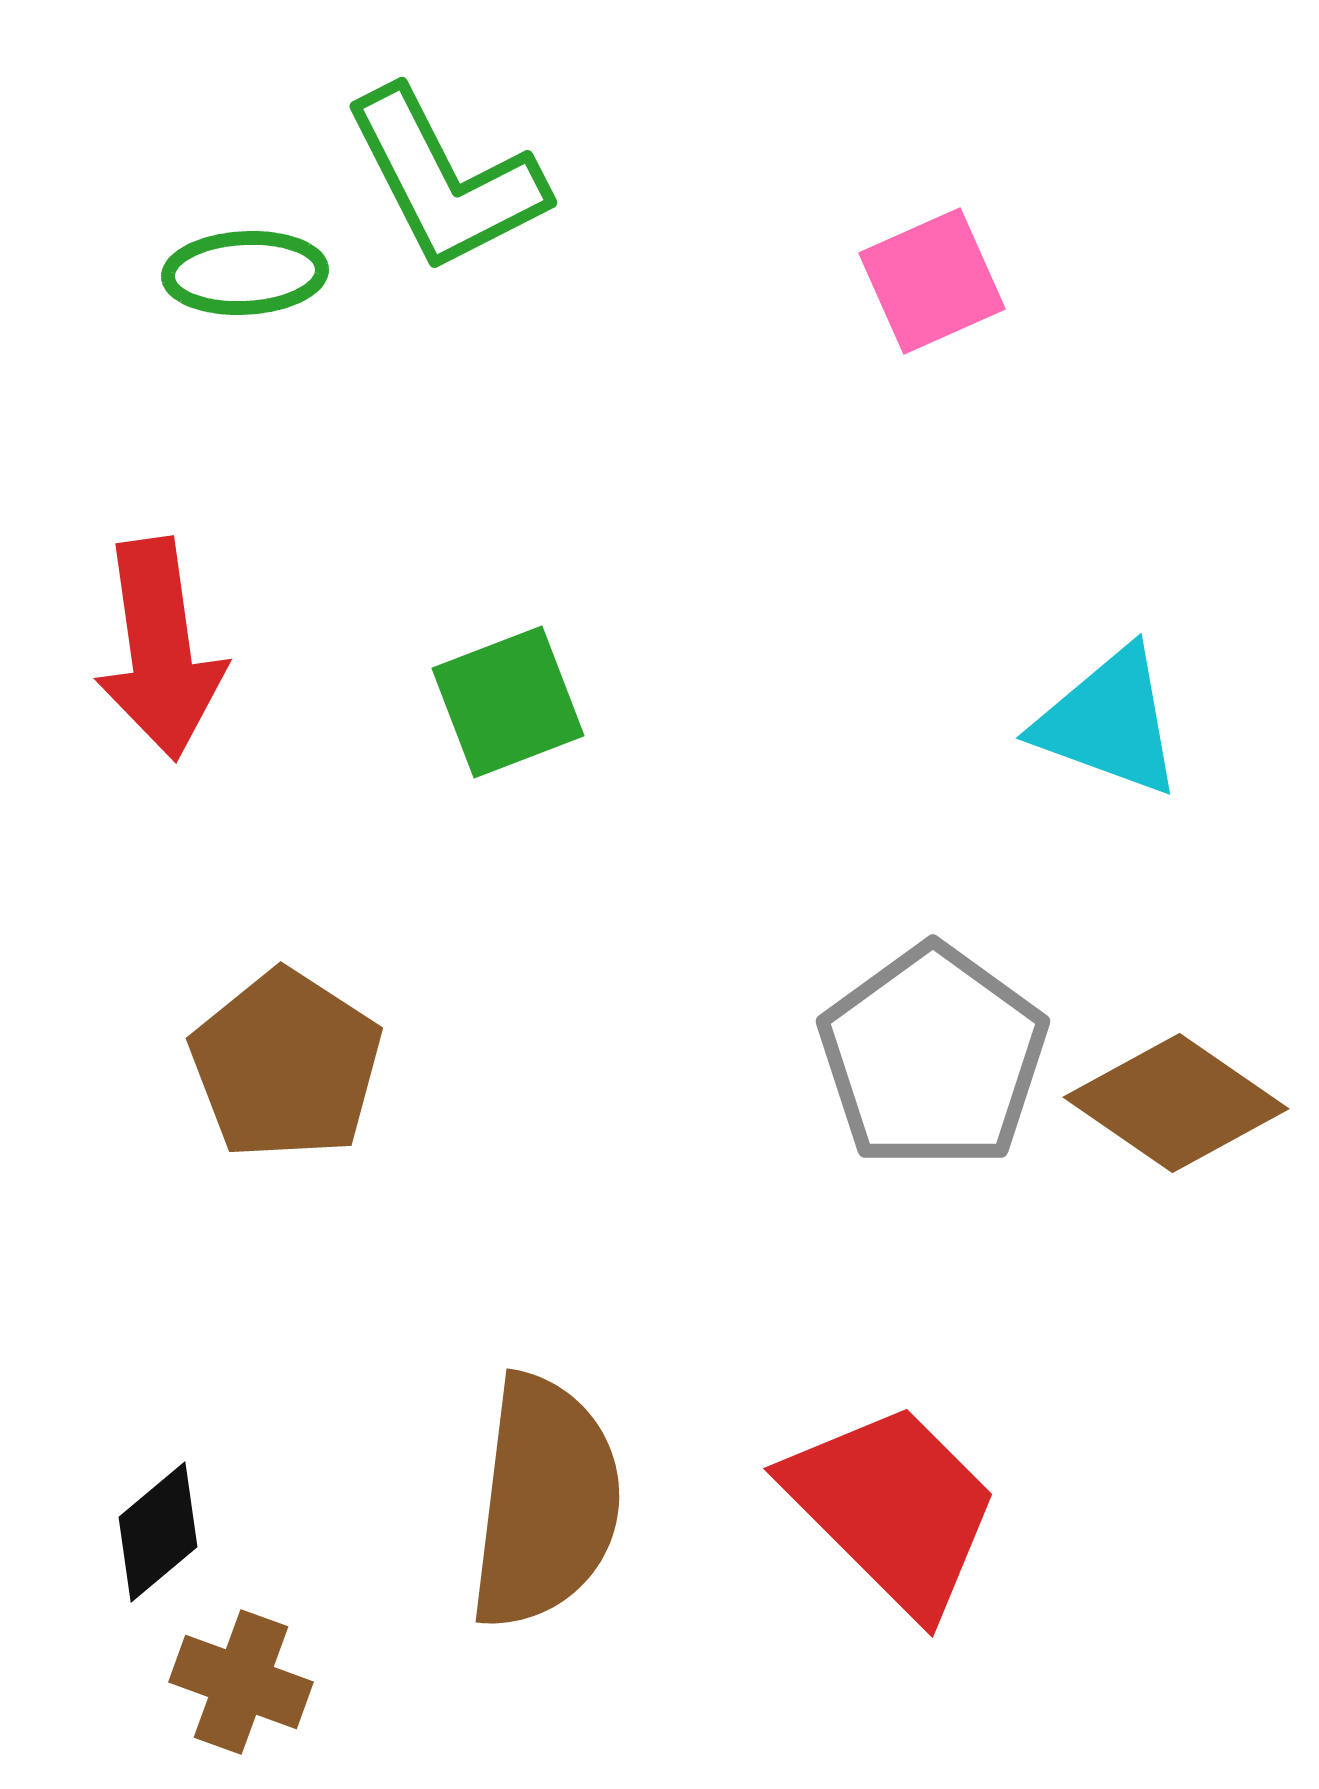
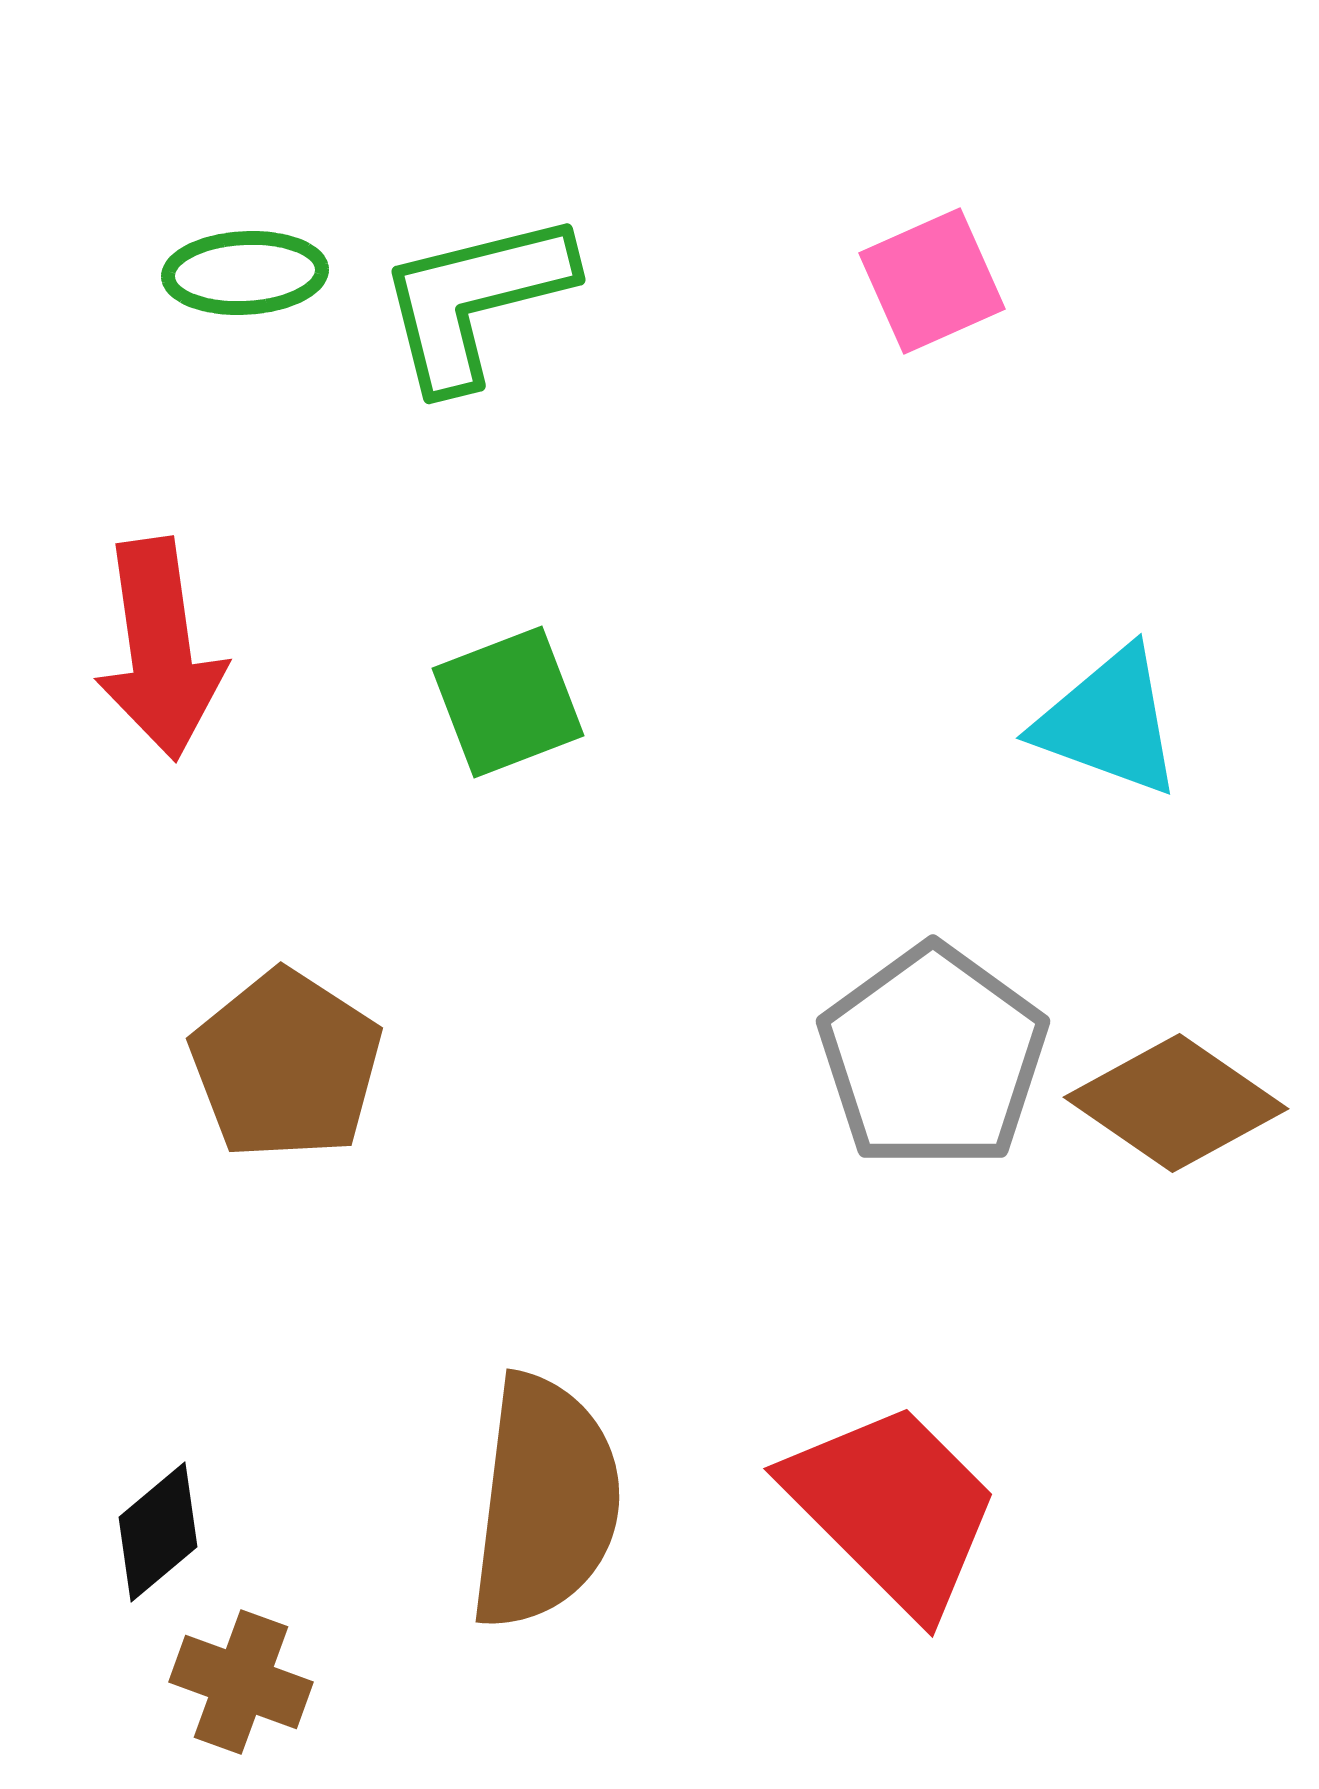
green L-shape: moved 30 px right, 120 px down; rotated 103 degrees clockwise
